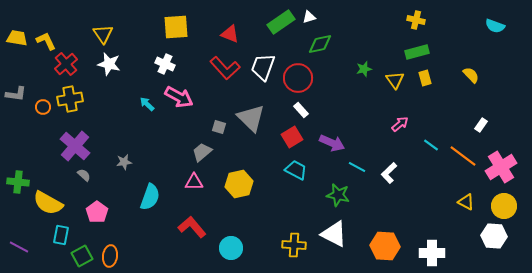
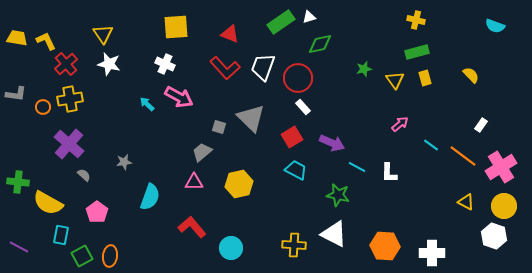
white rectangle at (301, 110): moved 2 px right, 3 px up
purple cross at (75, 146): moved 6 px left, 2 px up
white L-shape at (389, 173): rotated 45 degrees counterclockwise
white hexagon at (494, 236): rotated 15 degrees clockwise
